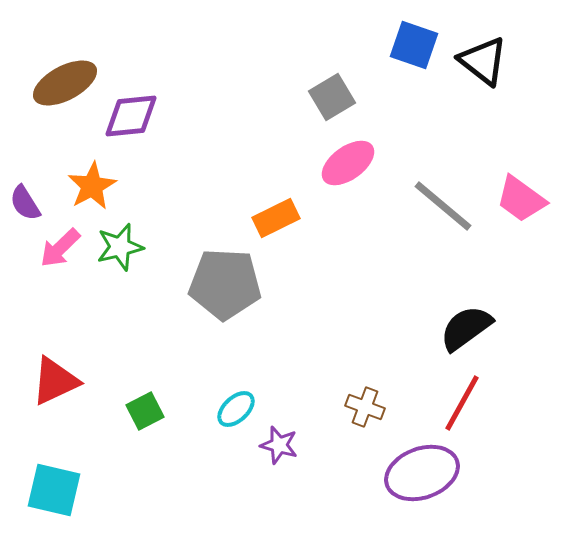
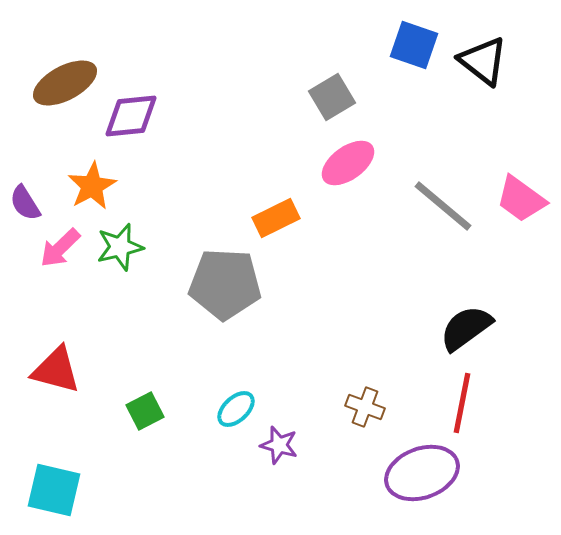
red triangle: moved 1 px right, 11 px up; rotated 40 degrees clockwise
red line: rotated 18 degrees counterclockwise
